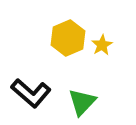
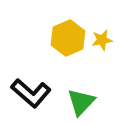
yellow star: moved 5 px up; rotated 20 degrees clockwise
green triangle: moved 1 px left
